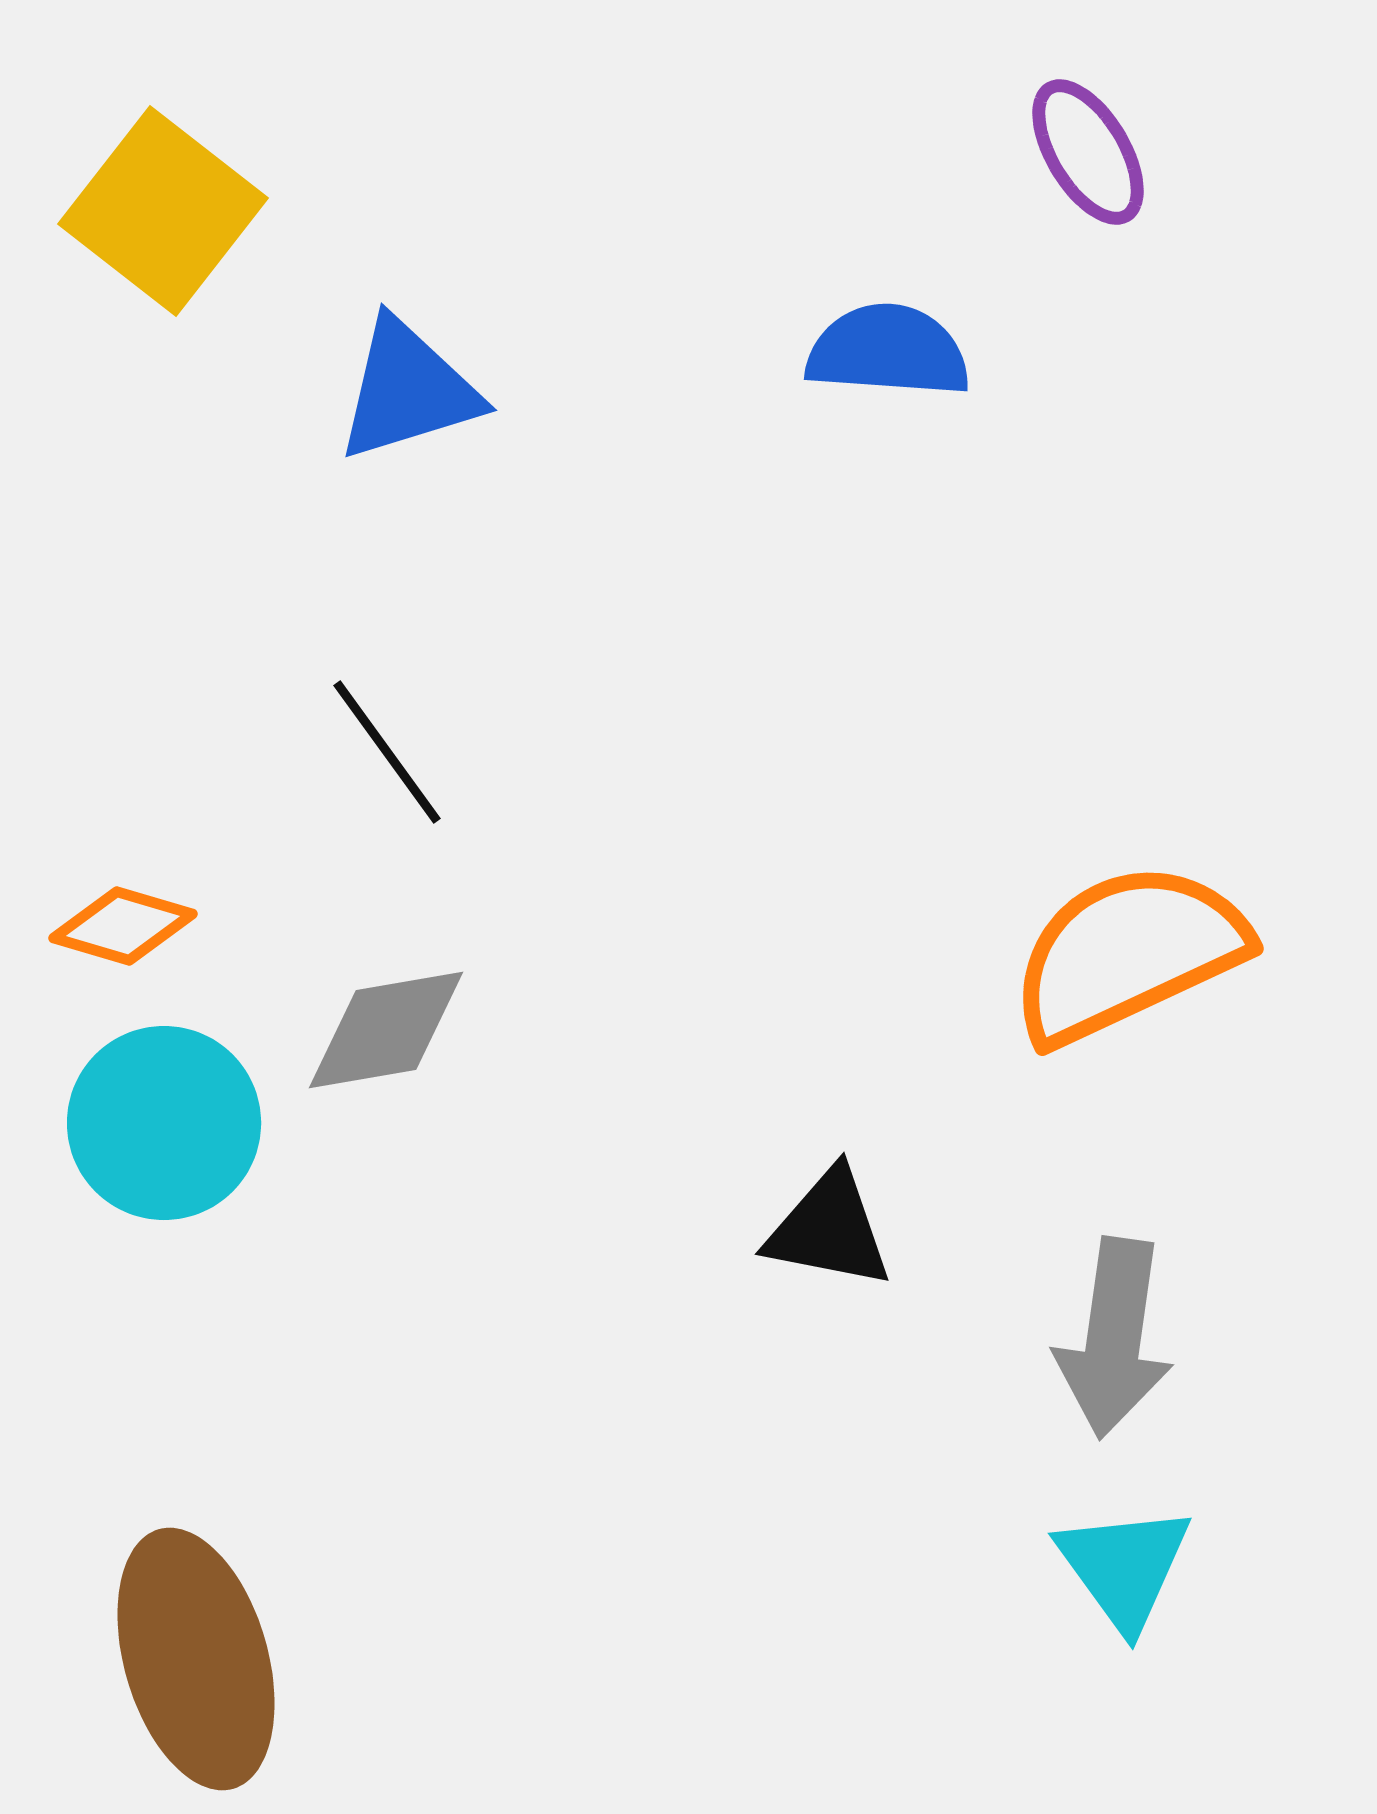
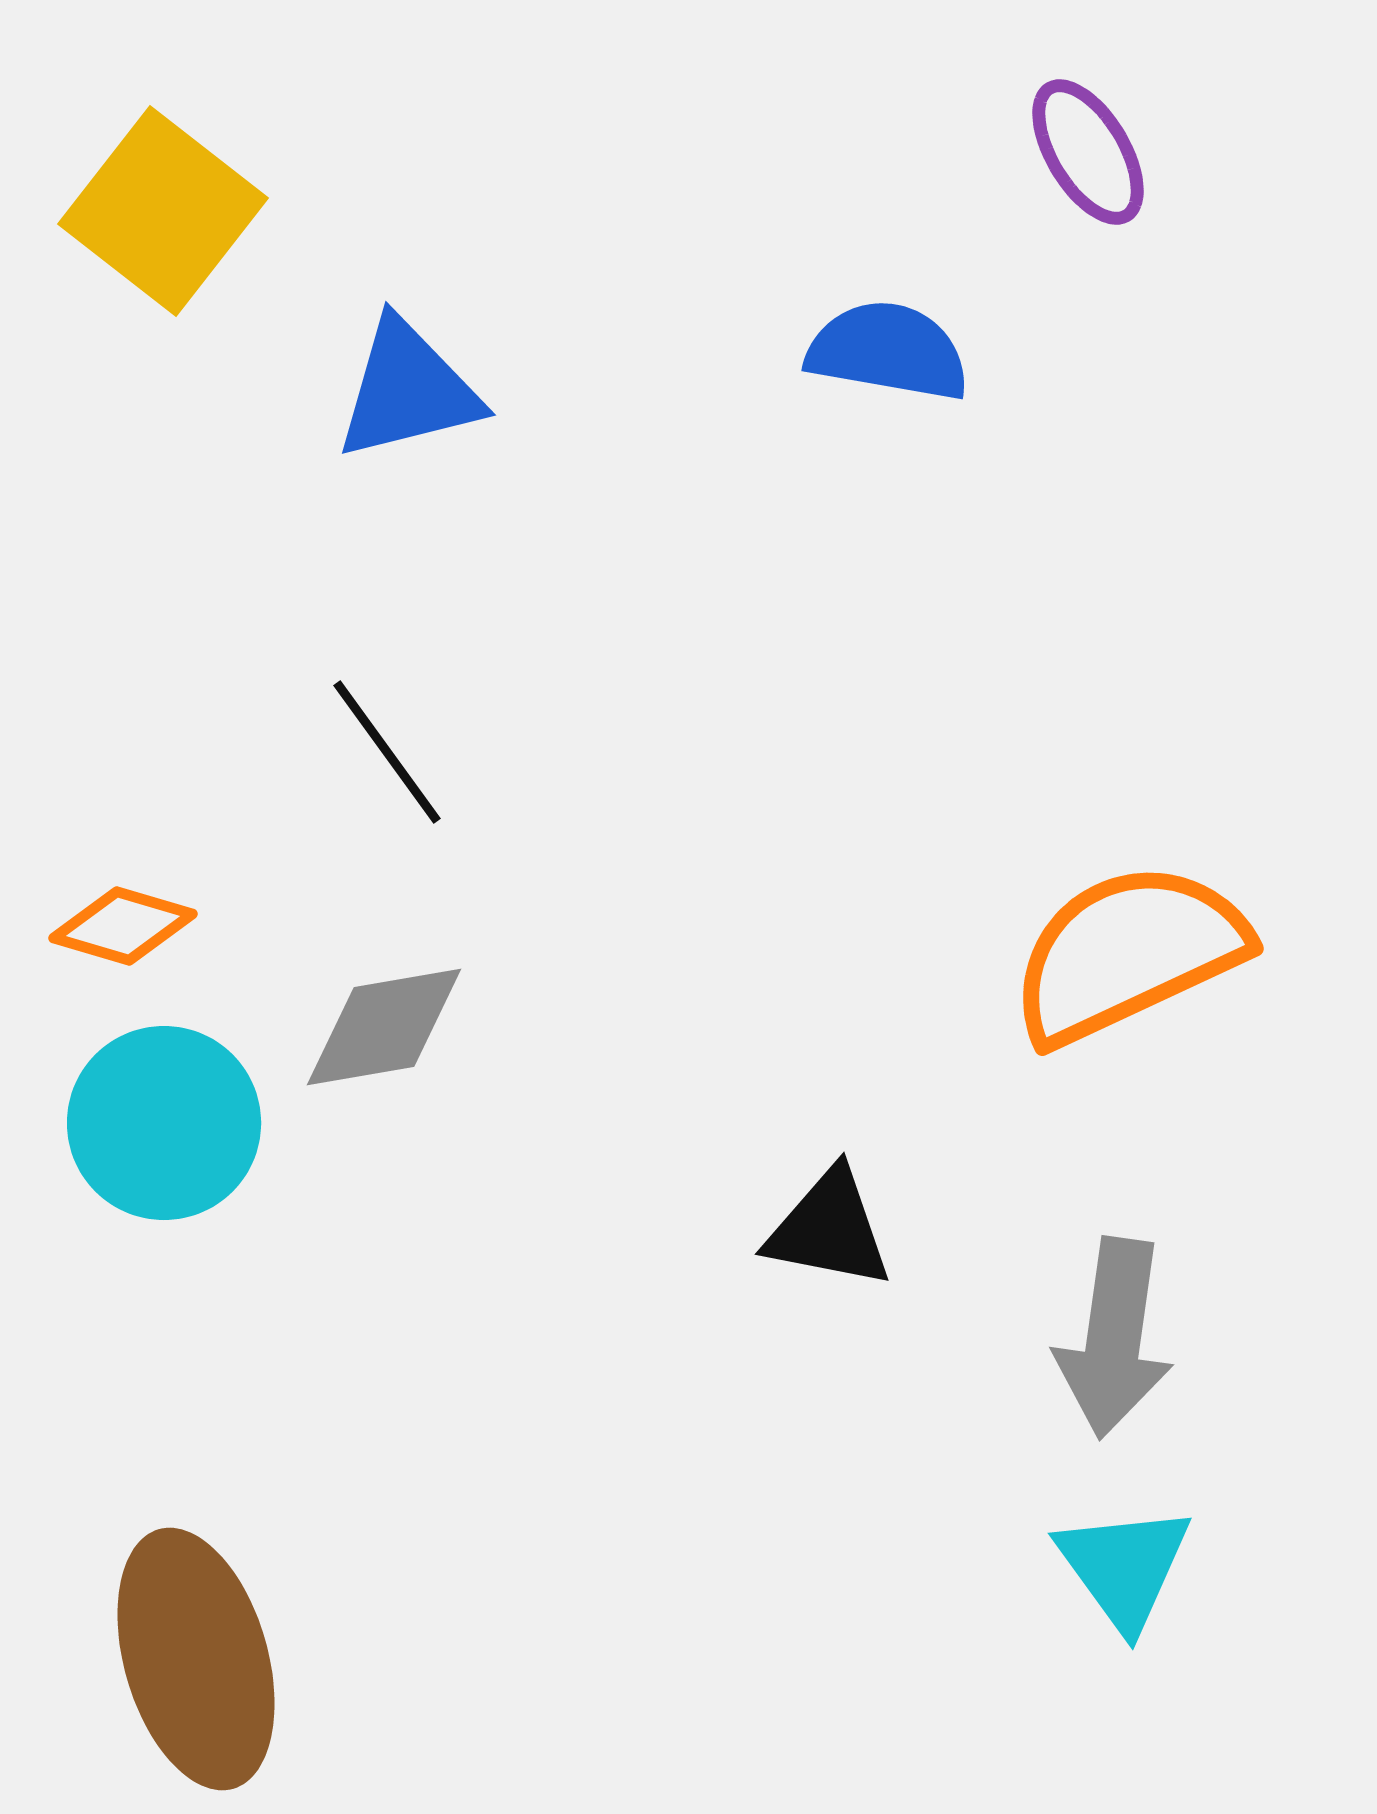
blue semicircle: rotated 6 degrees clockwise
blue triangle: rotated 3 degrees clockwise
gray diamond: moved 2 px left, 3 px up
